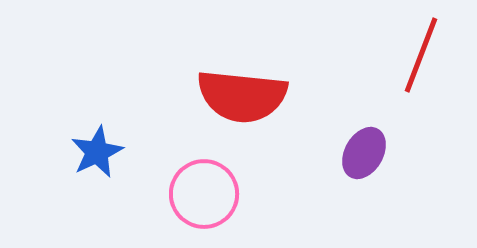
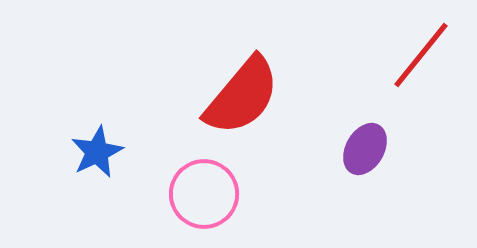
red line: rotated 18 degrees clockwise
red semicircle: rotated 56 degrees counterclockwise
purple ellipse: moved 1 px right, 4 px up
